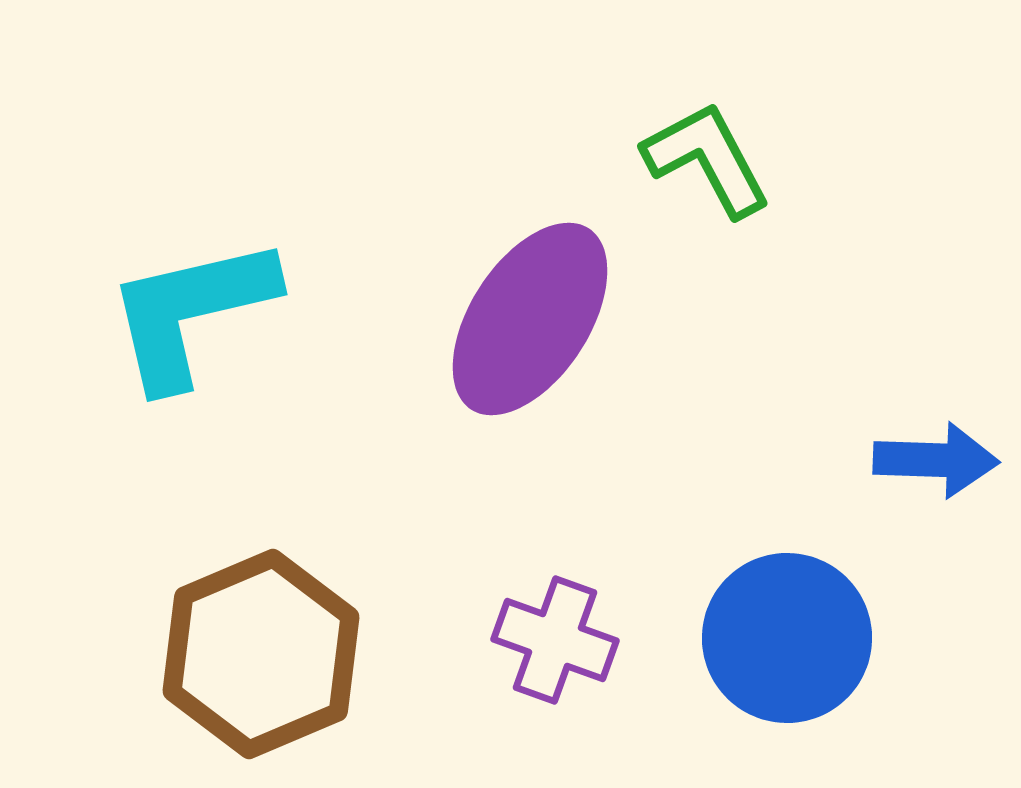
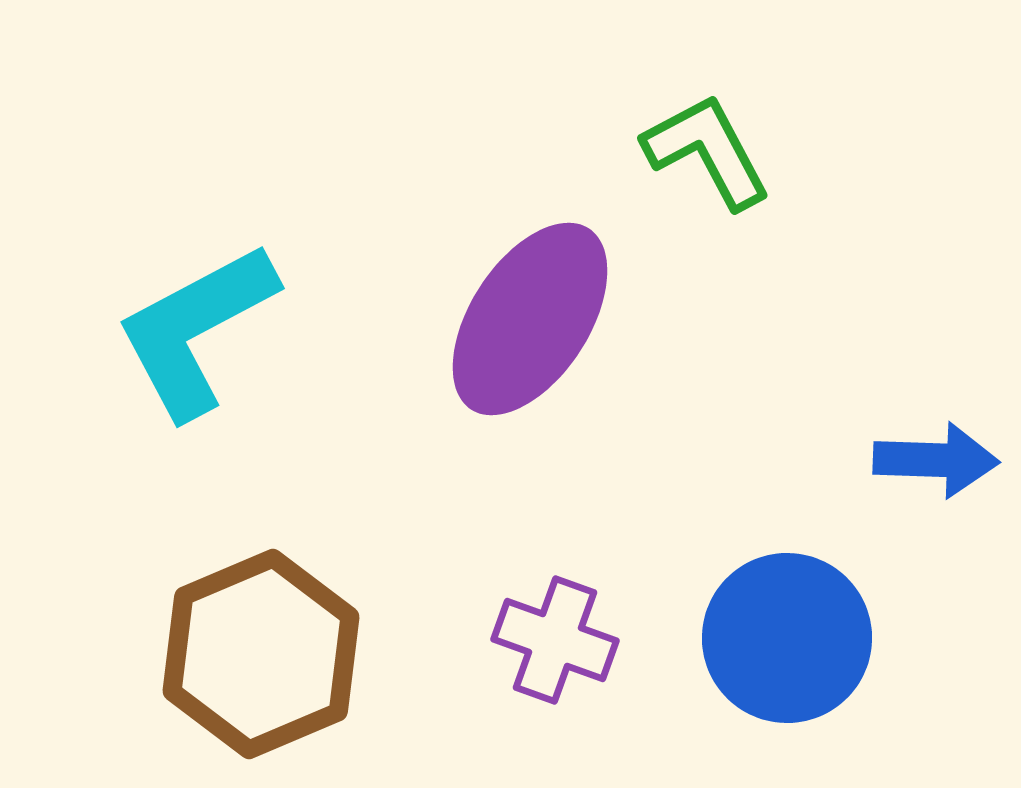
green L-shape: moved 8 px up
cyan L-shape: moved 5 px right, 18 px down; rotated 15 degrees counterclockwise
